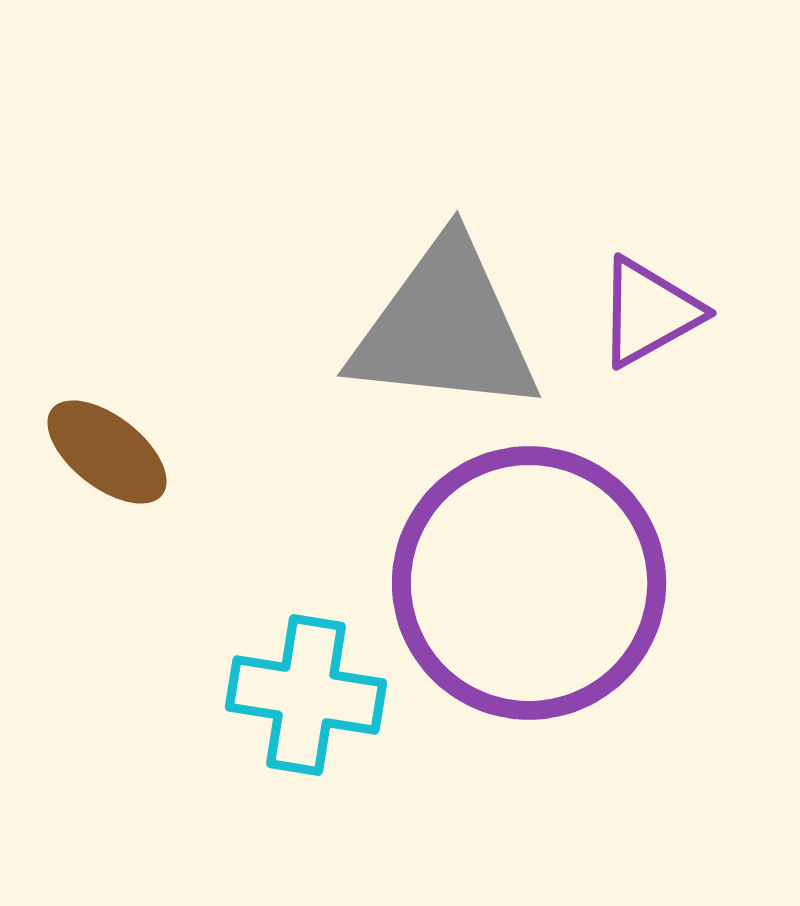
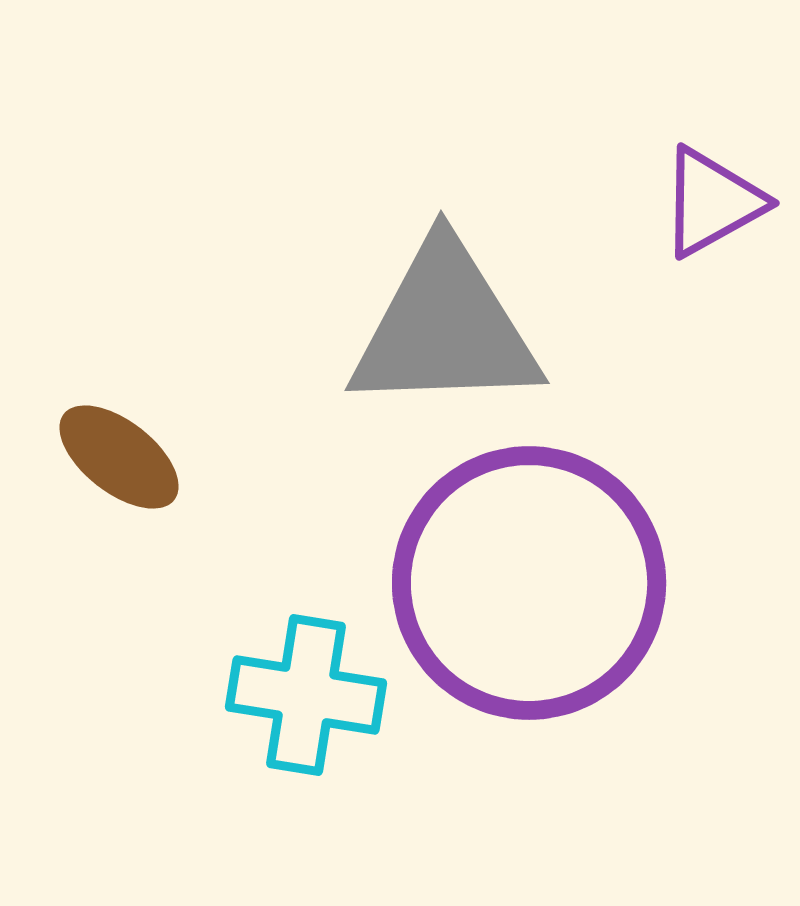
purple triangle: moved 63 px right, 110 px up
gray triangle: rotated 8 degrees counterclockwise
brown ellipse: moved 12 px right, 5 px down
